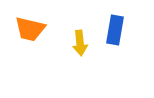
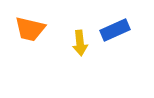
blue rectangle: rotated 56 degrees clockwise
